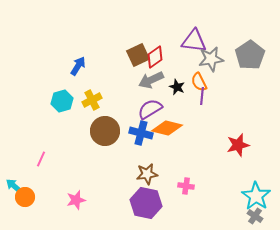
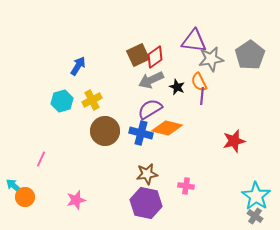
red star: moved 4 px left, 4 px up
